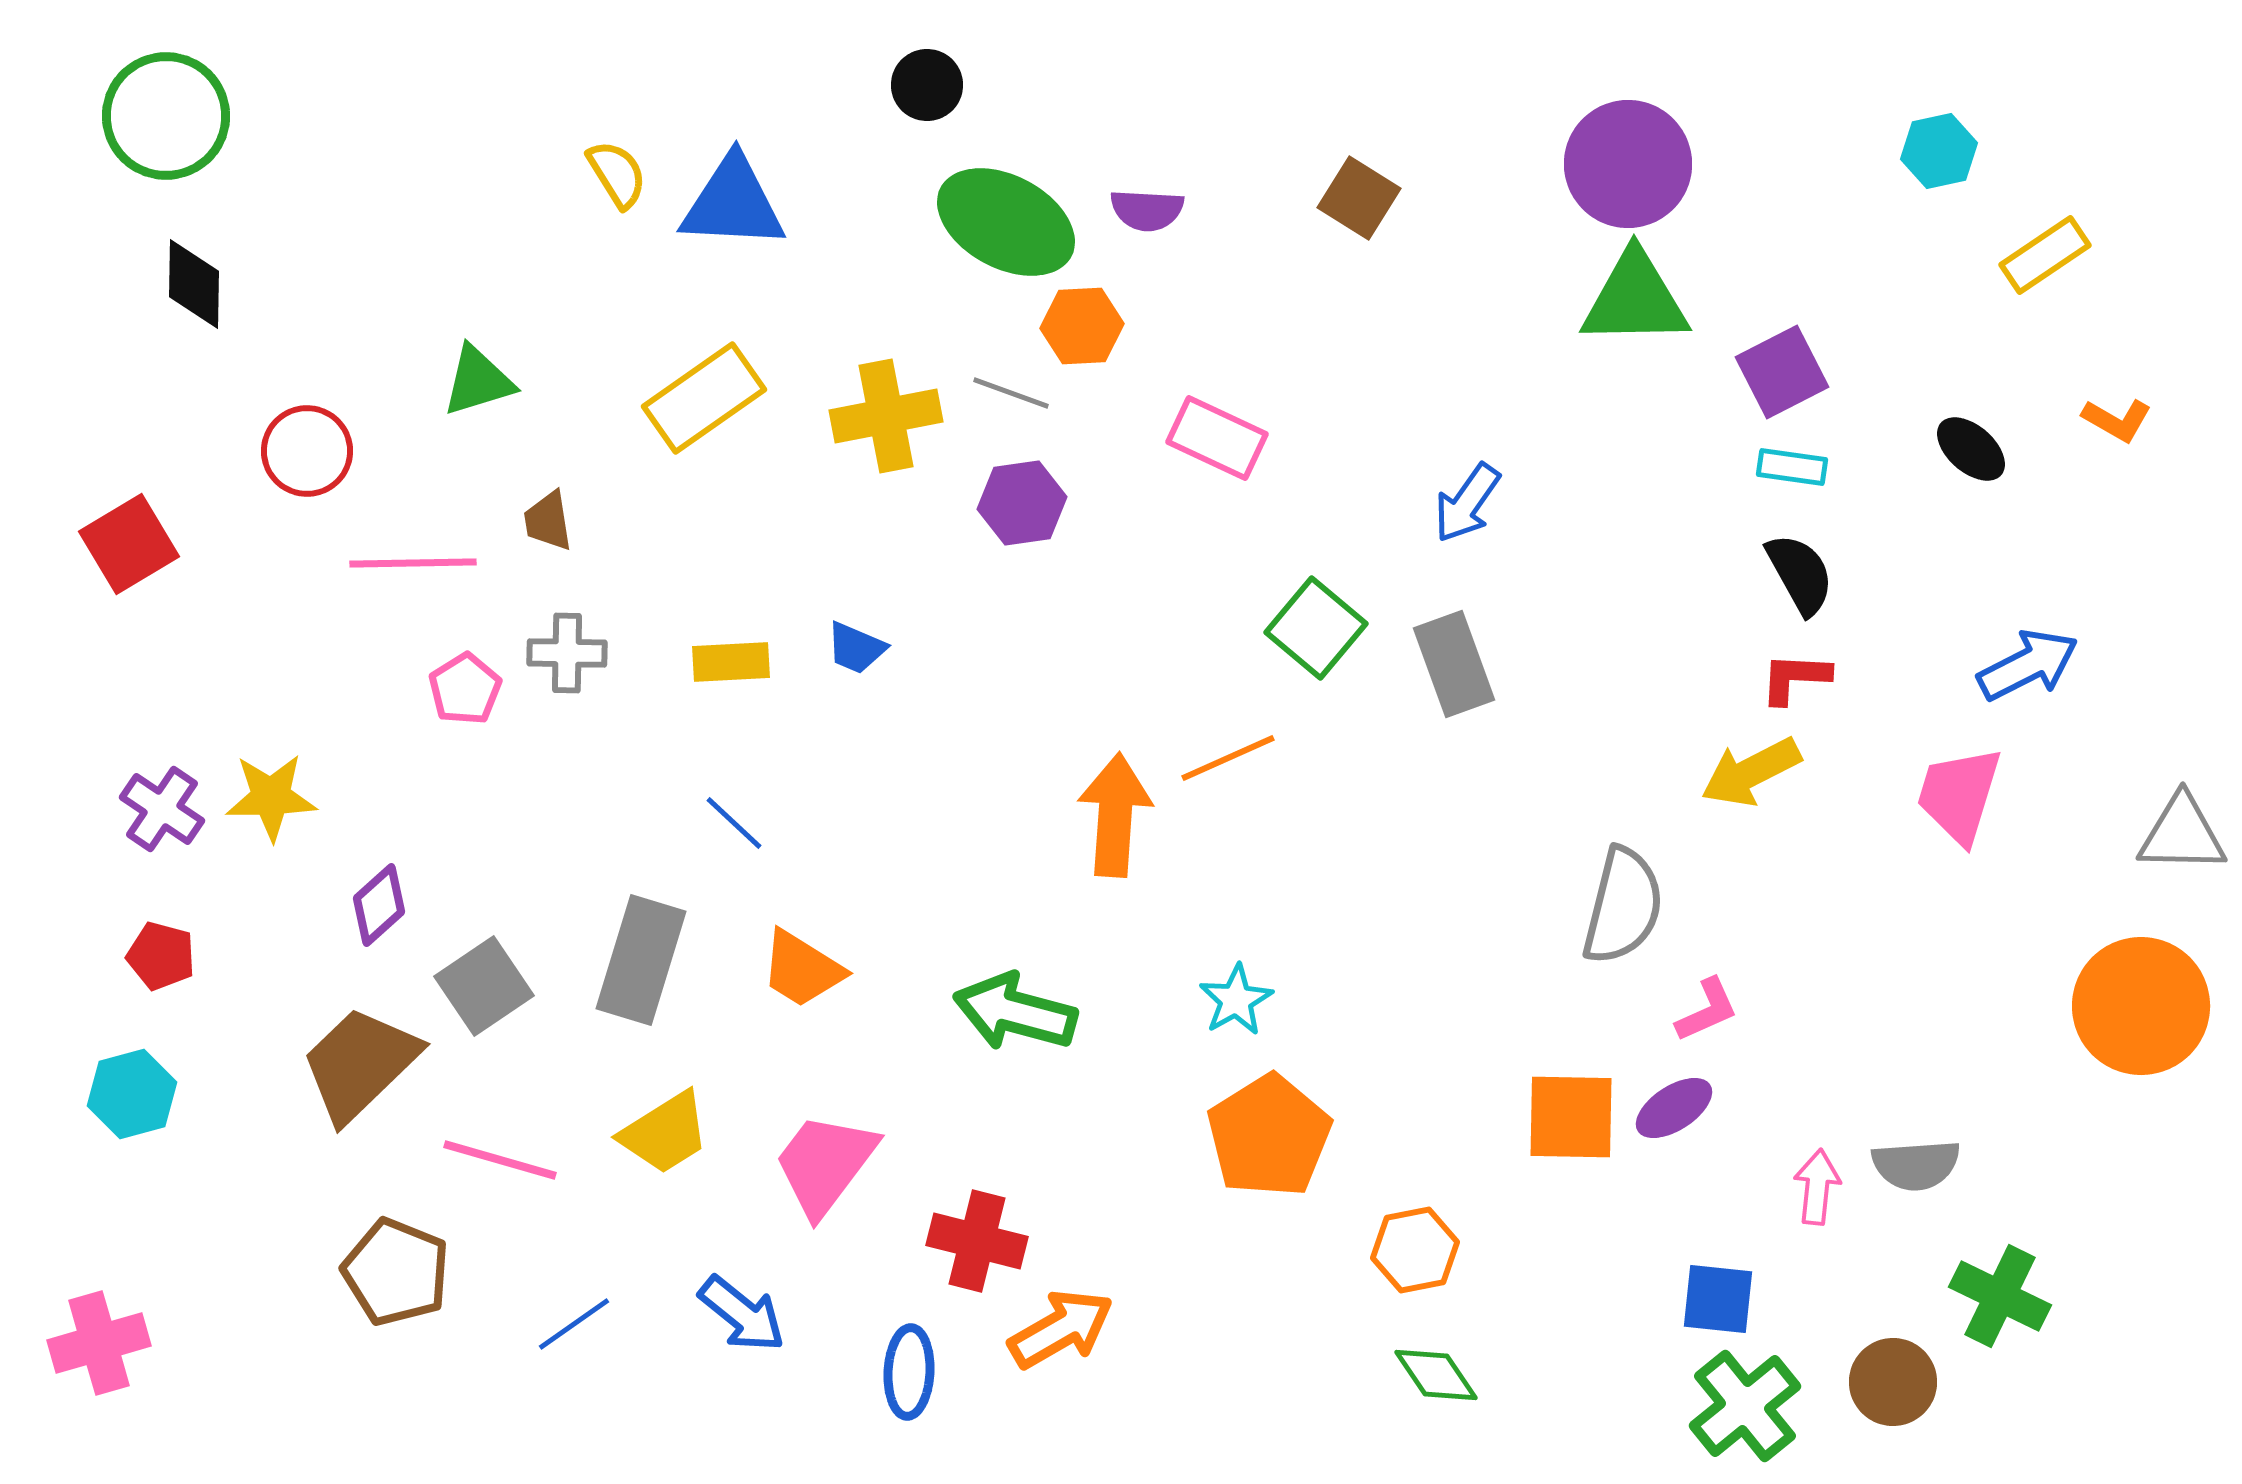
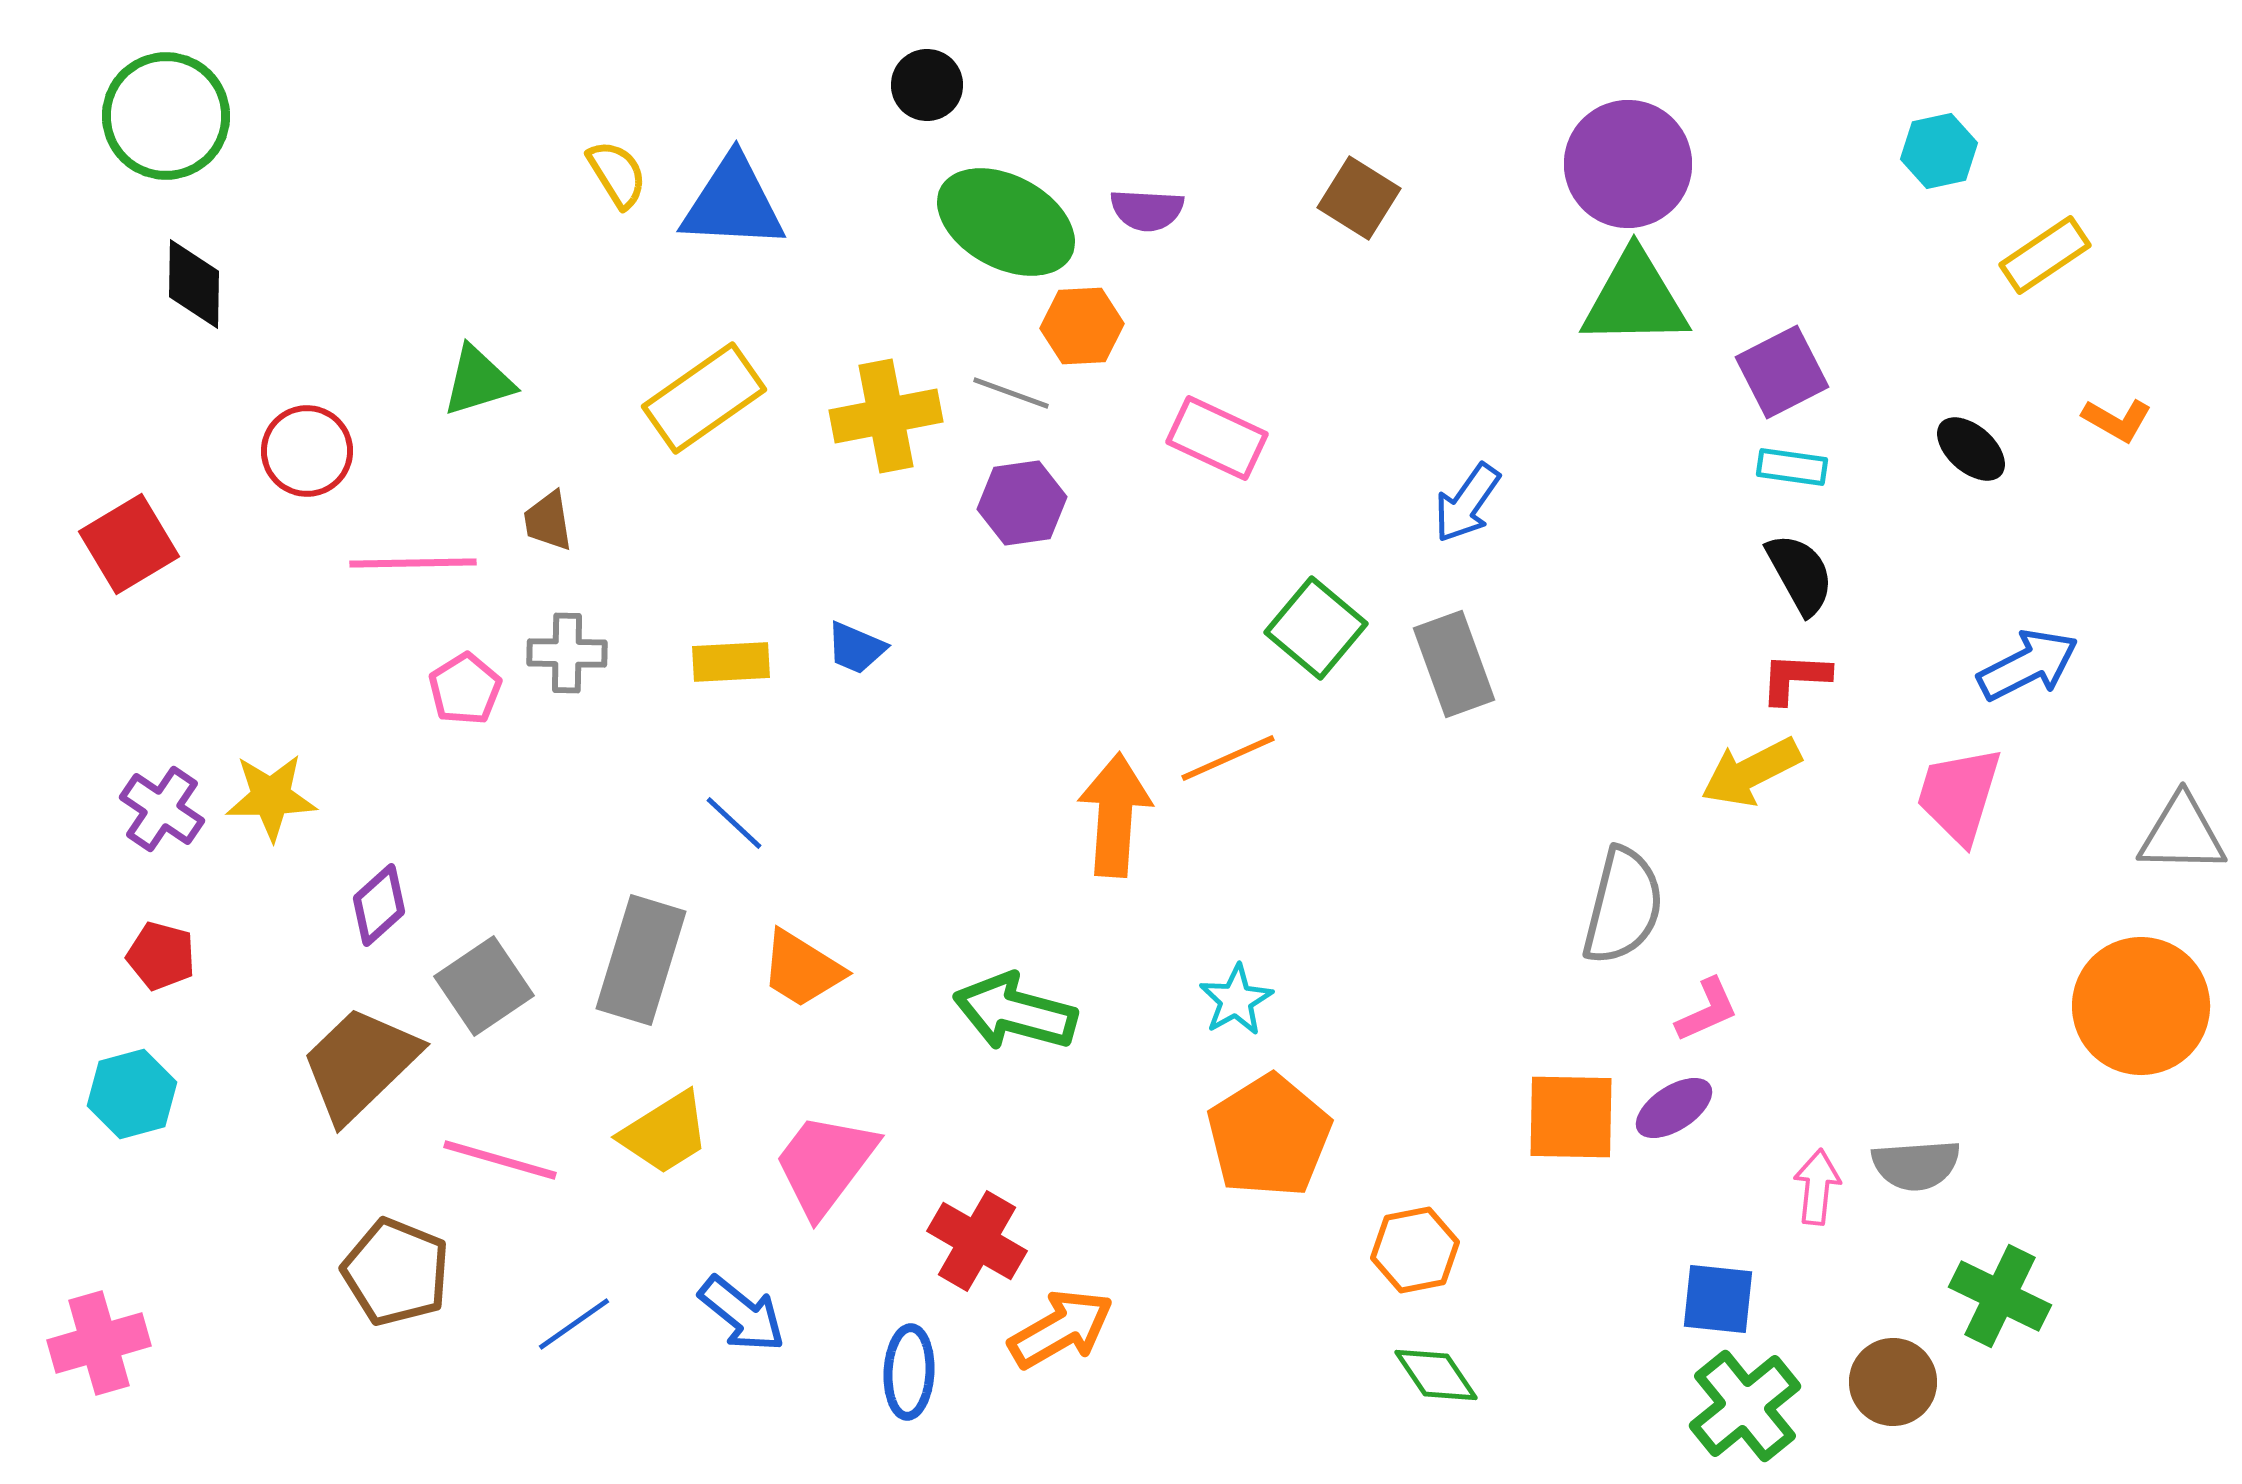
red cross at (977, 1241): rotated 16 degrees clockwise
